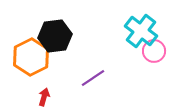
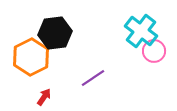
black hexagon: moved 3 px up
red arrow: rotated 18 degrees clockwise
